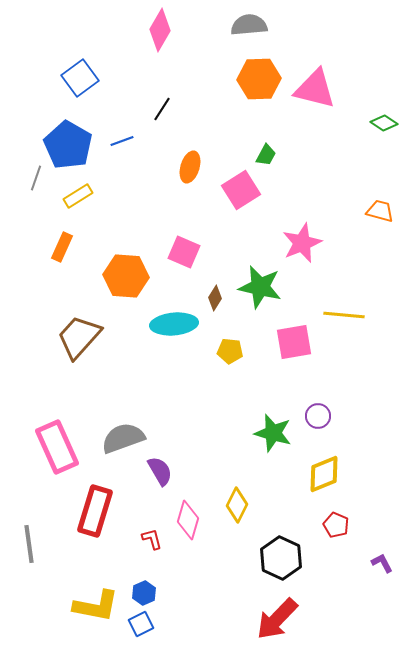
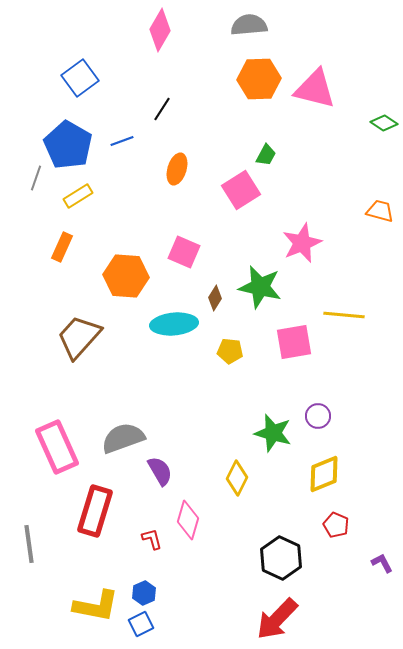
orange ellipse at (190, 167): moved 13 px left, 2 px down
yellow diamond at (237, 505): moved 27 px up
